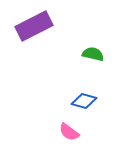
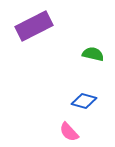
pink semicircle: rotated 10 degrees clockwise
